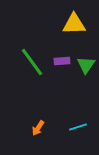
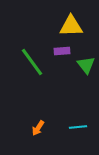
yellow triangle: moved 3 px left, 2 px down
purple rectangle: moved 10 px up
green triangle: rotated 12 degrees counterclockwise
cyan line: rotated 12 degrees clockwise
